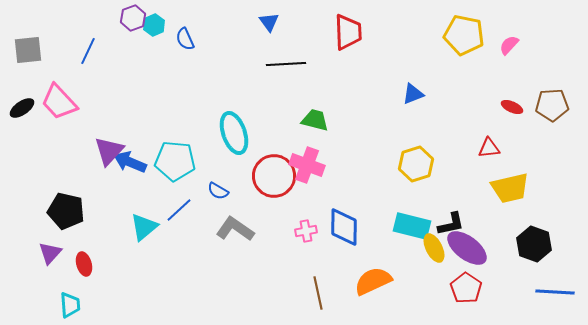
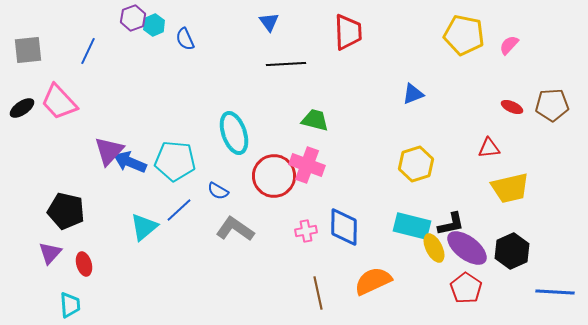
black hexagon at (534, 244): moved 22 px left, 7 px down; rotated 16 degrees clockwise
